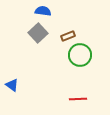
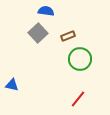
blue semicircle: moved 3 px right
green circle: moved 4 px down
blue triangle: rotated 24 degrees counterclockwise
red line: rotated 48 degrees counterclockwise
